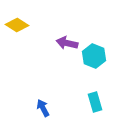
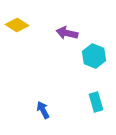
purple arrow: moved 10 px up
cyan rectangle: moved 1 px right
blue arrow: moved 2 px down
